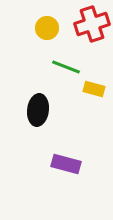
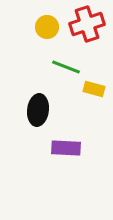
red cross: moved 5 px left
yellow circle: moved 1 px up
purple rectangle: moved 16 px up; rotated 12 degrees counterclockwise
